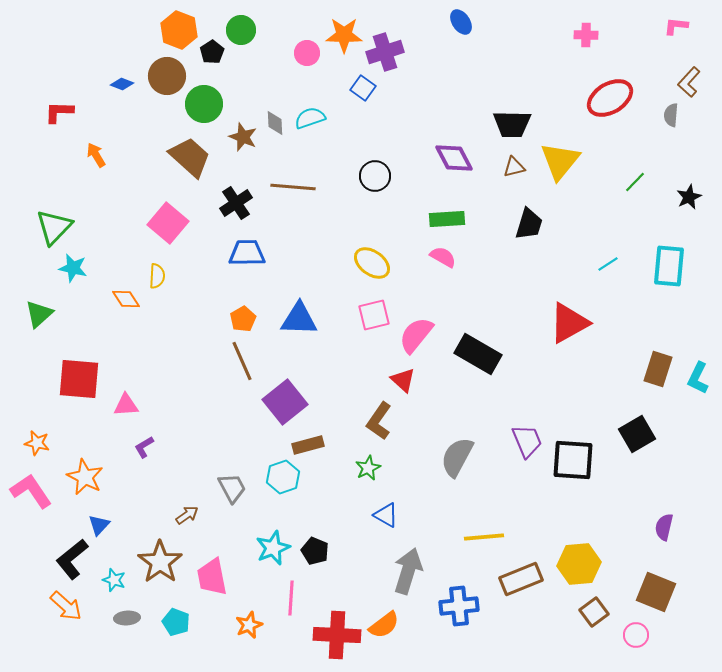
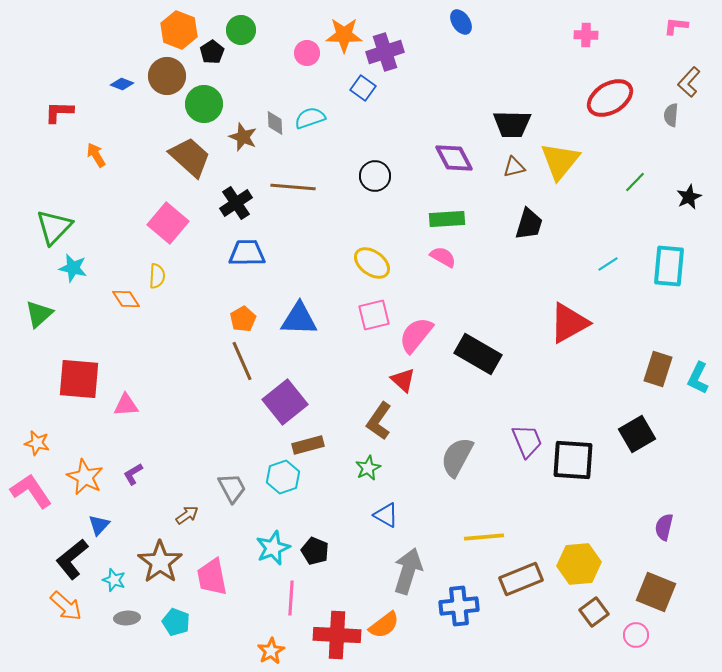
purple L-shape at (144, 447): moved 11 px left, 27 px down
orange star at (249, 625): moved 22 px right, 26 px down; rotated 8 degrees counterclockwise
